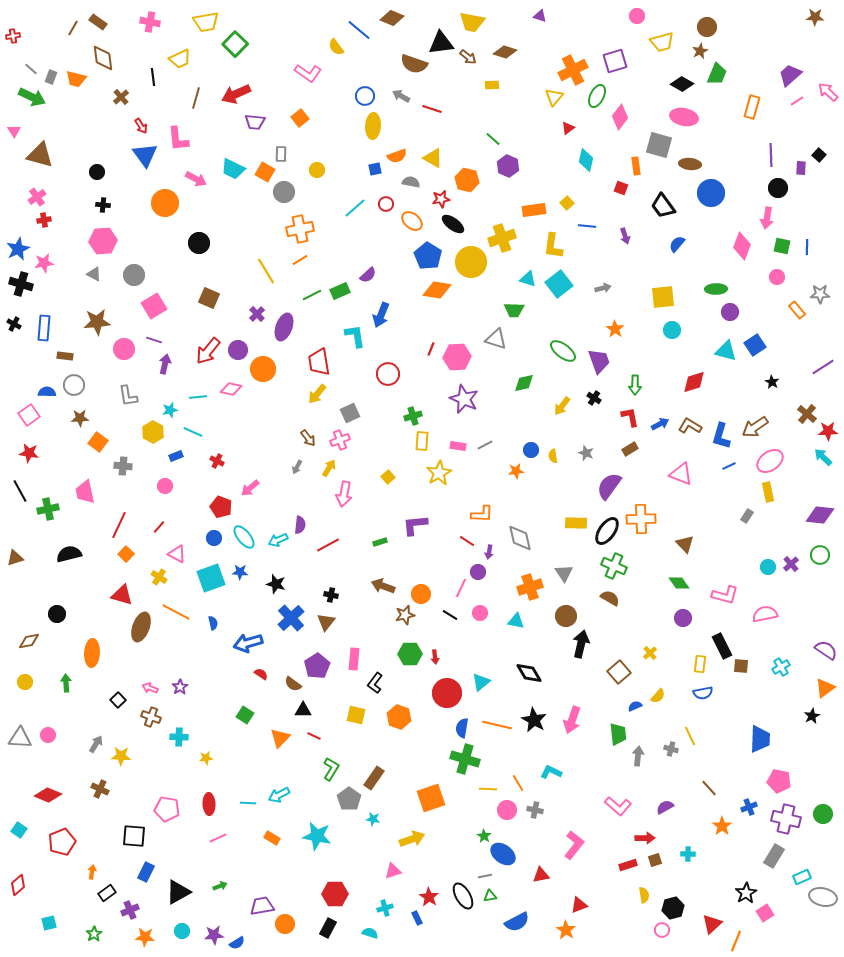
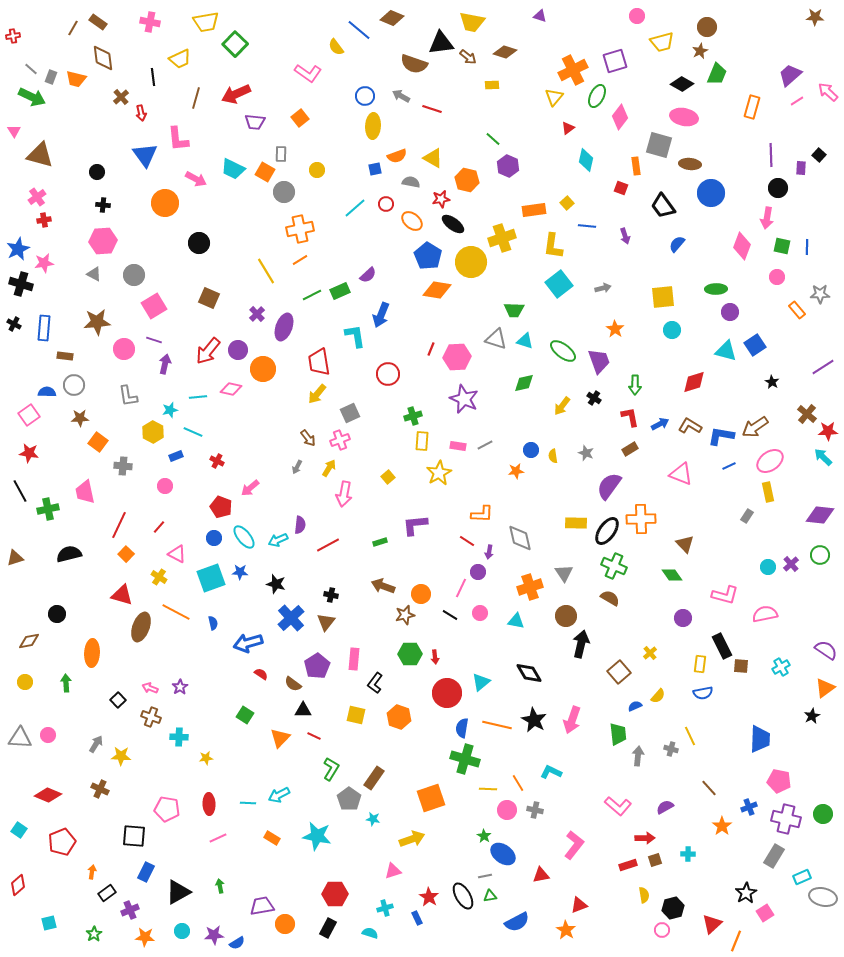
red arrow at (141, 126): moved 13 px up; rotated 21 degrees clockwise
cyan triangle at (528, 279): moved 3 px left, 62 px down
blue L-shape at (721, 436): rotated 84 degrees clockwise
green diamond at (679, 583): moved 7 px left, 8 px up
green arrow at (220, 886): rotated 80 degrees counterclockwise
